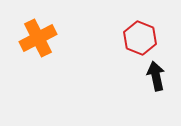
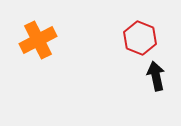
orange cross: moved 2 px down
